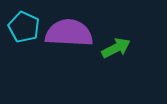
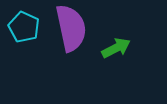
purple semicircle: moved 2 px right, 5 px up; rotated 75 degrees clockwise
